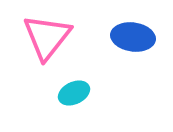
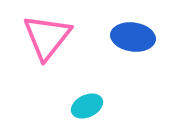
cyan ellipse: moved 13 px right, 13 px down
